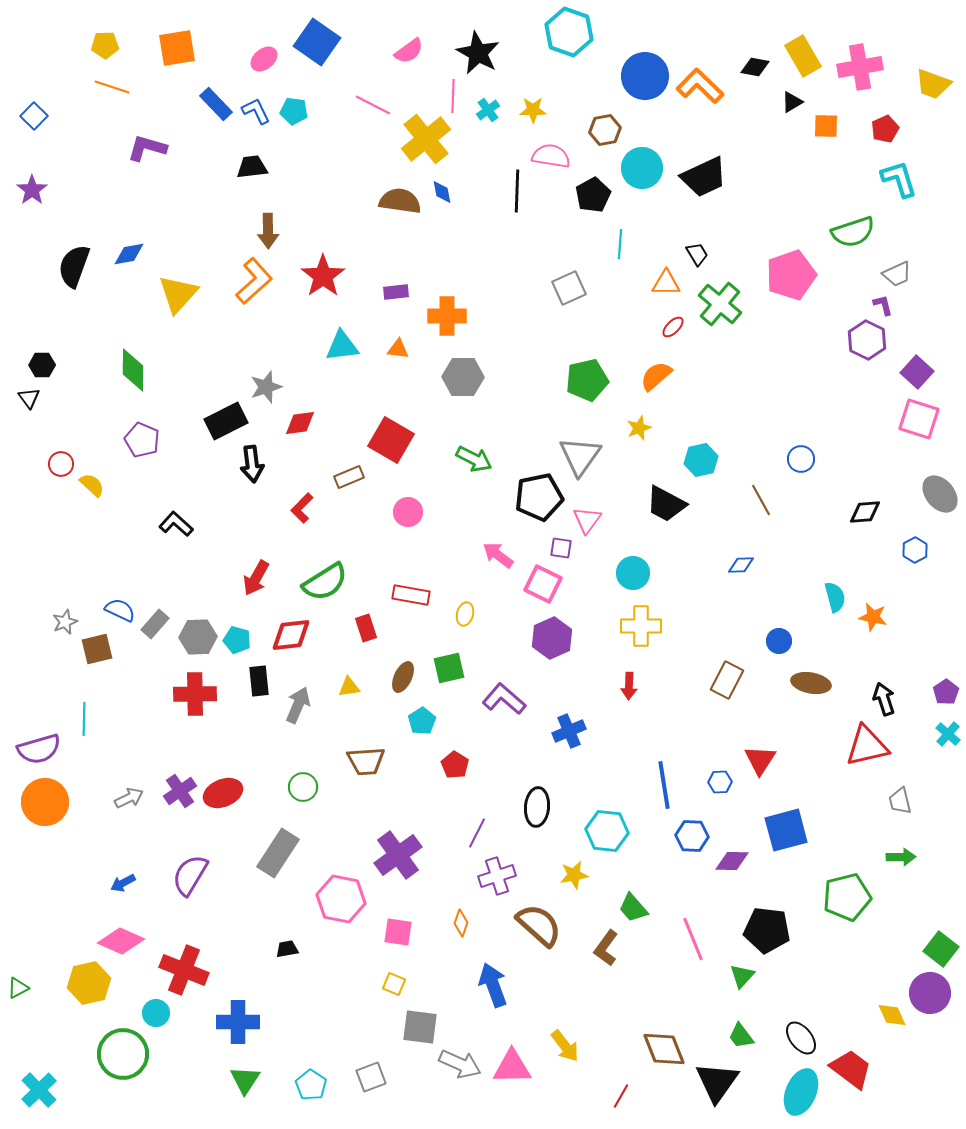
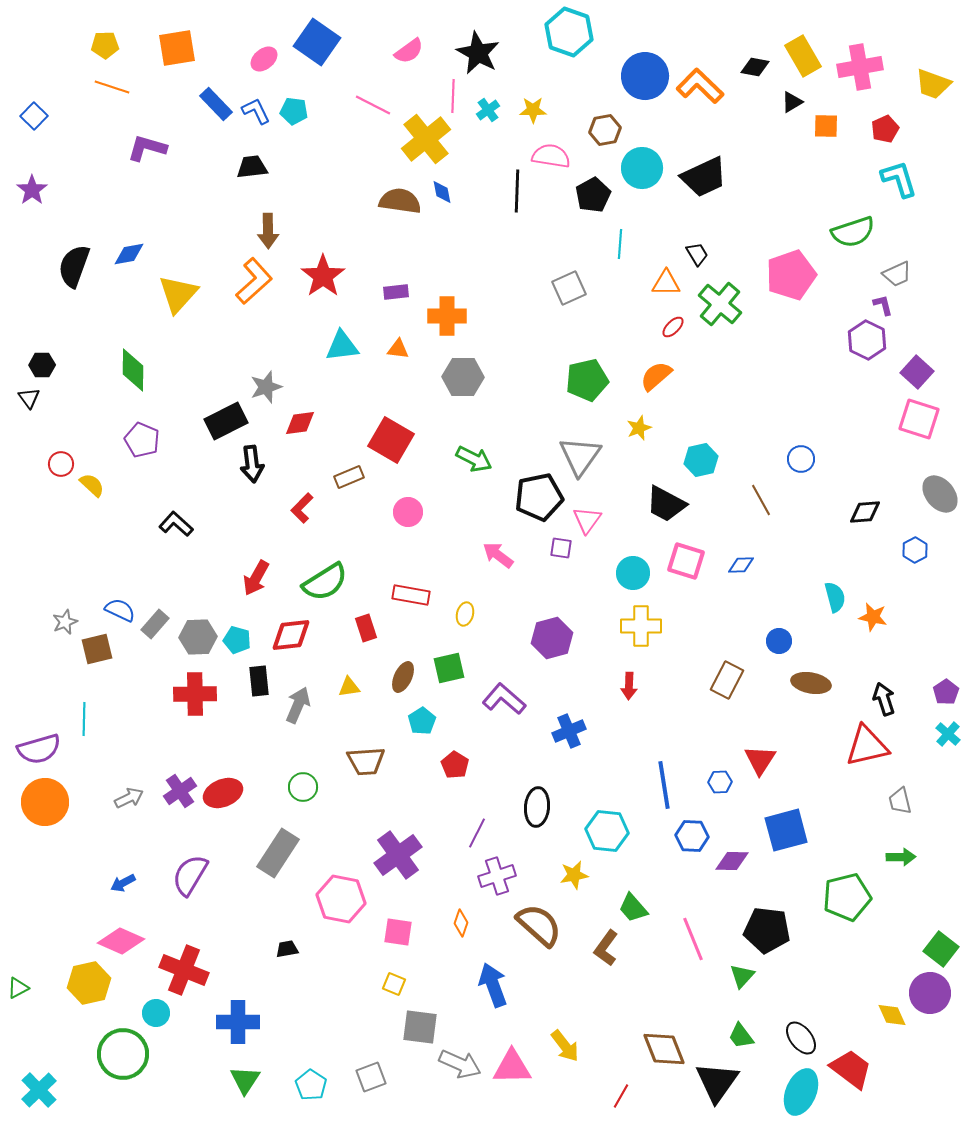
pink square at (543, 584): moved 143 px right, 23 px up; rotated 9 degrees counterclockwise
purple hexagon at (552, 638): rotated 9 degrees clockwise
